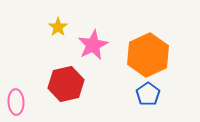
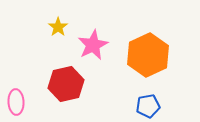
blue pentagon: moved 12 px down; rotated 25 degrees clockwise
